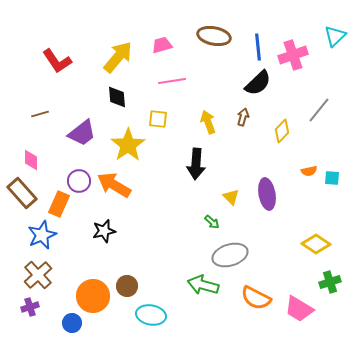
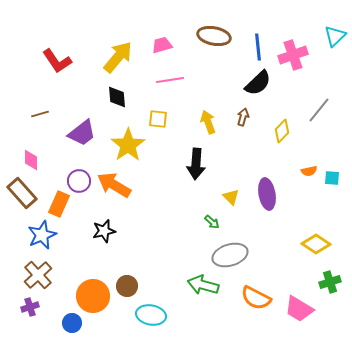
pink line at (172, 81): moved 2 px left, 1 px up
